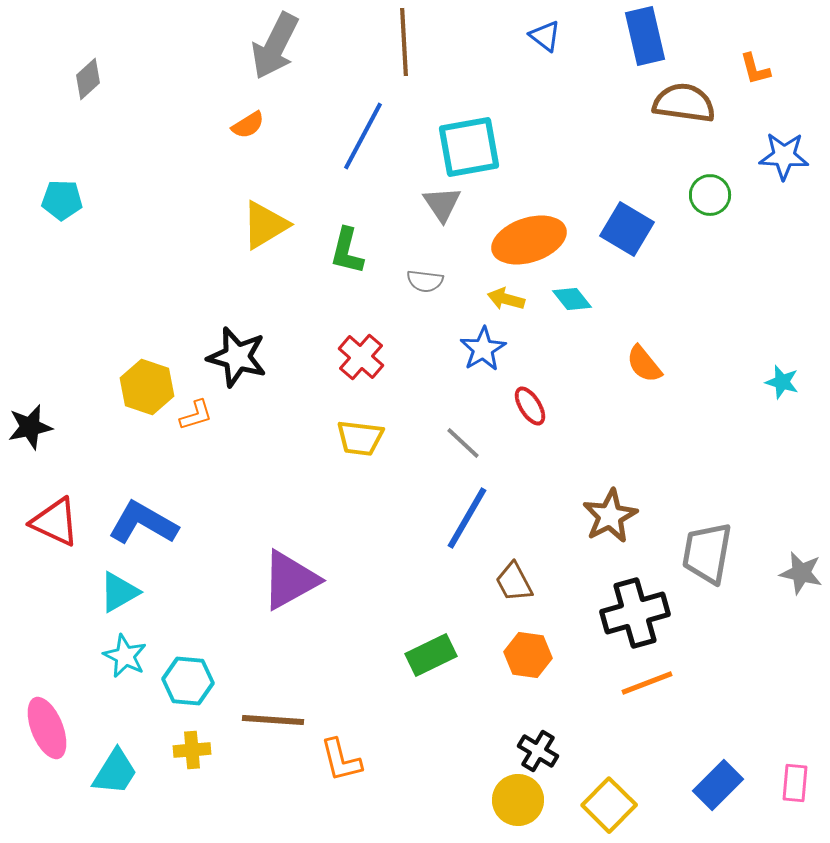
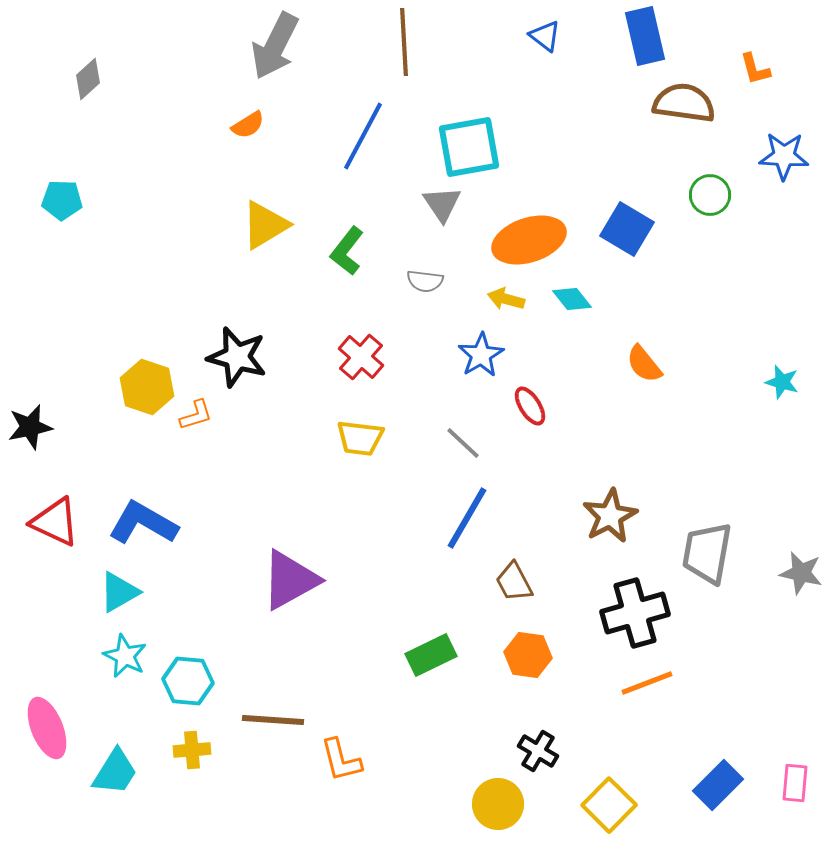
green L-shape at (347, 251): rotated 24 degrees clockwise
blue star at (483, 349): moved 2 px left, 6 px down
yellow circle at (518, 800): moved 20 px left, 4 px down
